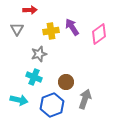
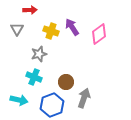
yellow cross: rotated 28 degrees clockwise
gray arrow: moved 1 px left, 1 px up
